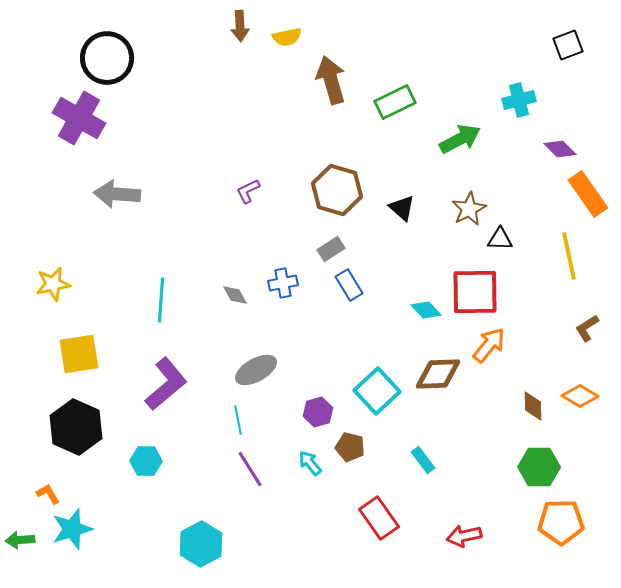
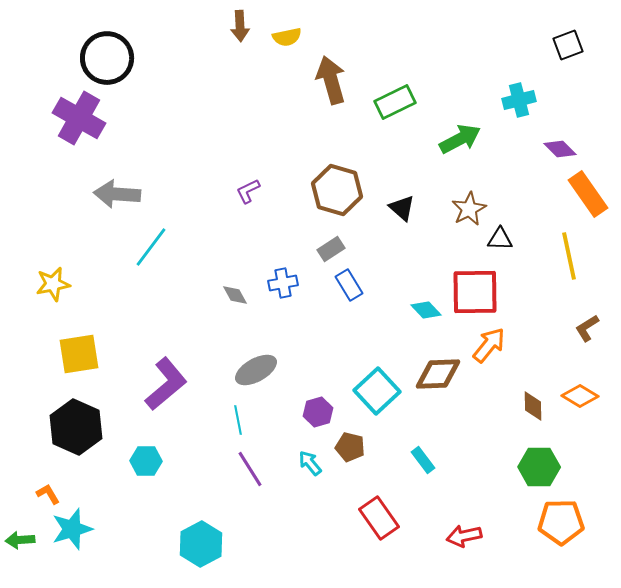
cyan line at (161, 300): moved 10 px left, 53 px up; rotated 33 degrees clockwise
